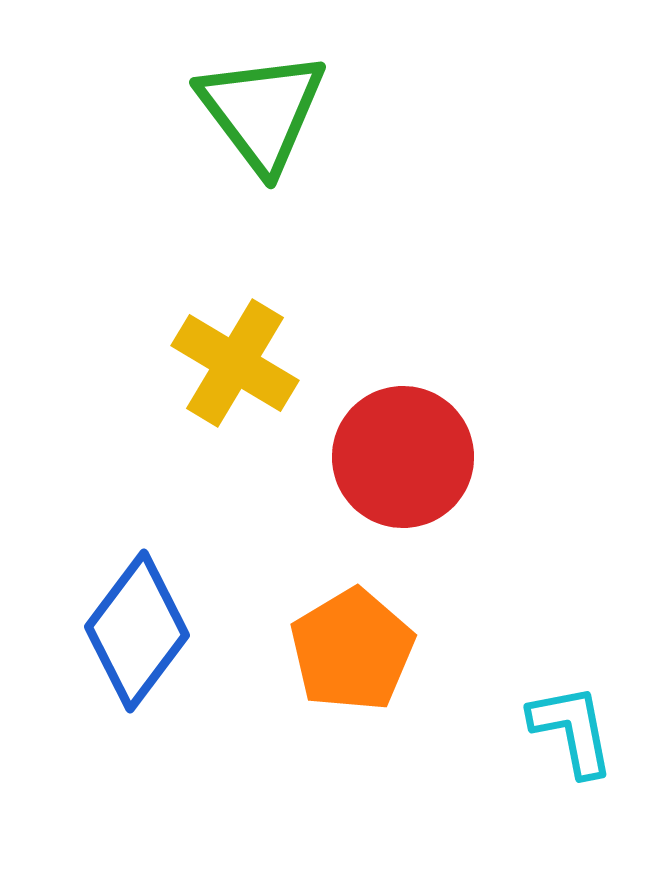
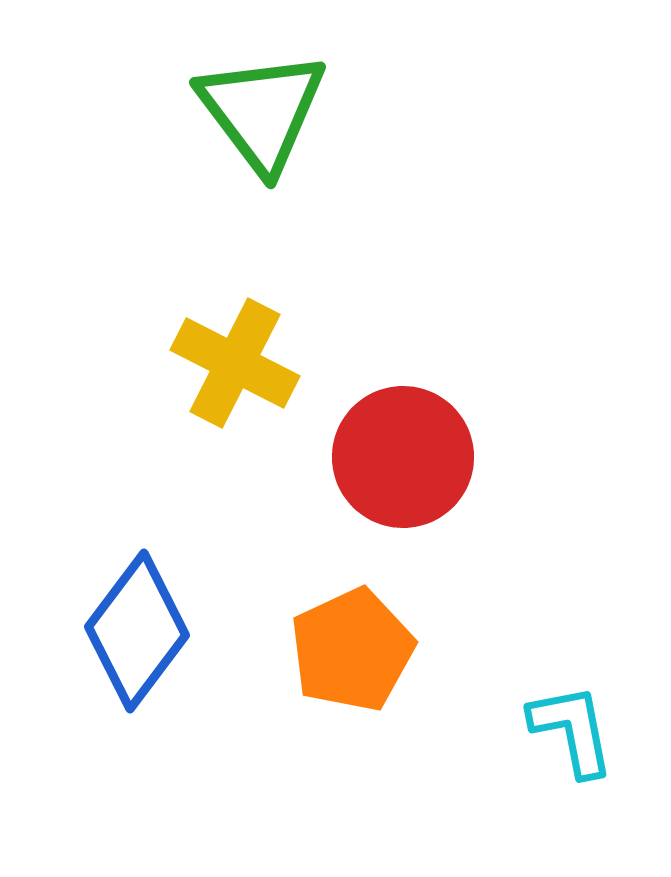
yellow cross: rotated 4 degrees counterclockwise
orange pentagon: rotated 6 degrees clockwise
